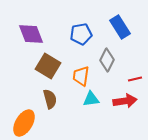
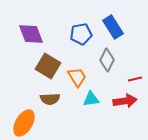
blue rectangle: moved 7 px left
orange trapezoid: moved 4 px left, 1 px down; rotated 140 degrees clockwise
brown semicircle: rotated 102 degrees clockwise
